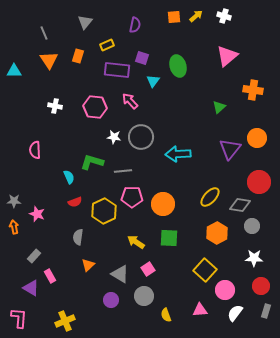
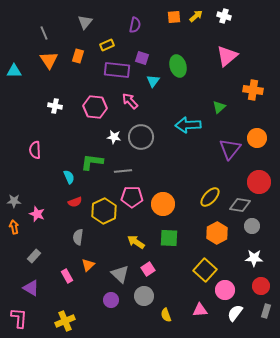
cyan arrow at (178, 154): moved 10 px right, 29 px up
green L-shape at (92, 162): rotated 10 degrees counterclockwise
gray triangle at (120, 274): rotated 12 degrees clockwise
pink rectangle at (50, 276): moved 17 px right
